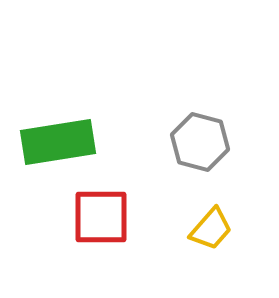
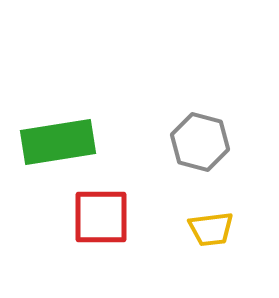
yellow trapezoid: rotated 42 degrees clockwise
